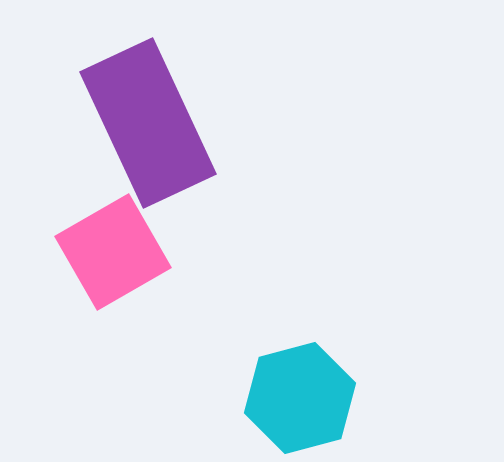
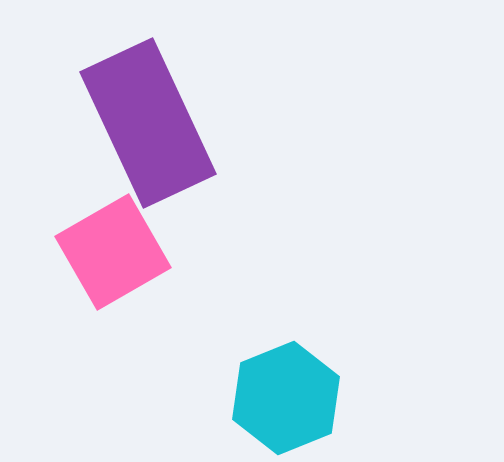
cyan hexagon: moved 14 px left; rotated 7 degrees counterclockwise
